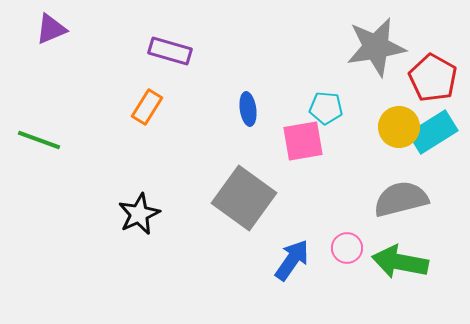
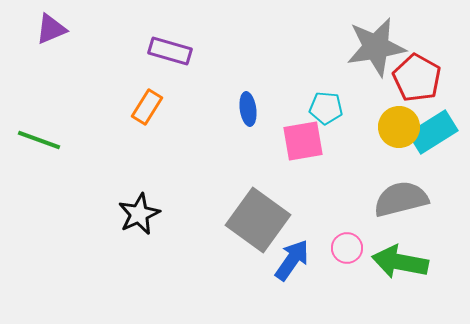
red pentagon: moved 16 px left
gray square: moved 14 px right, 22 px down
